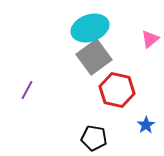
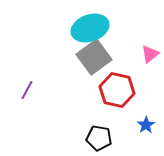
pink triangle: moved 15 px down
black pentagon: moved 5 px right
